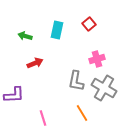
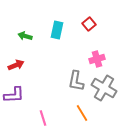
red arrow: moved 19 px left, 2 px down
